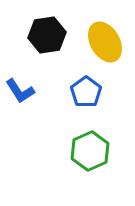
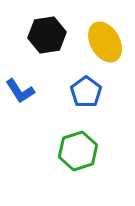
green hexagon: moved 12 px left; rotated 6 degrees clockwise
